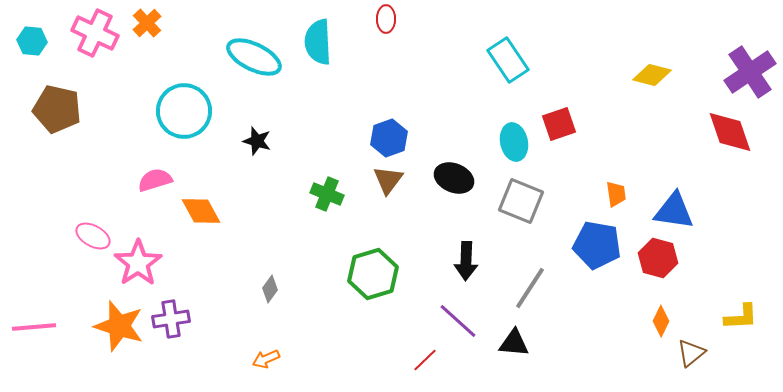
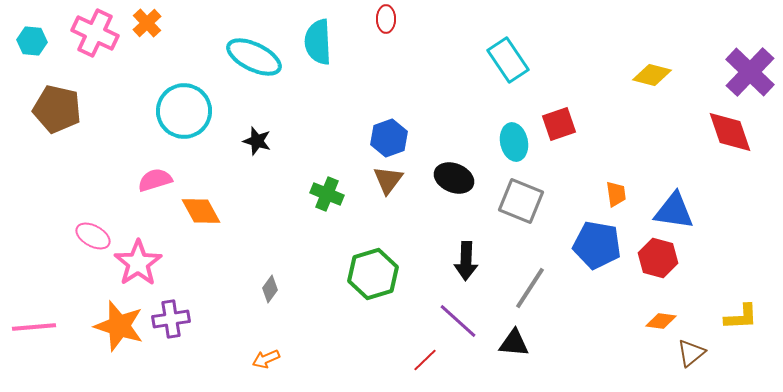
purple cross at (750, 72): rotated 12 degrees counterclockwise
orange diamond at (661, 321): rotated 72 degrees clockwise
